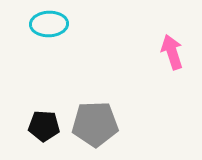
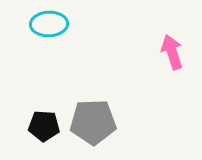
gray pentagon: moved 2 px left, 2 px up
